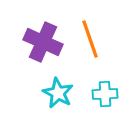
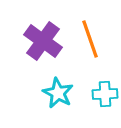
purple cross: moved 1 px up; rotated 12 degrees clockwise
